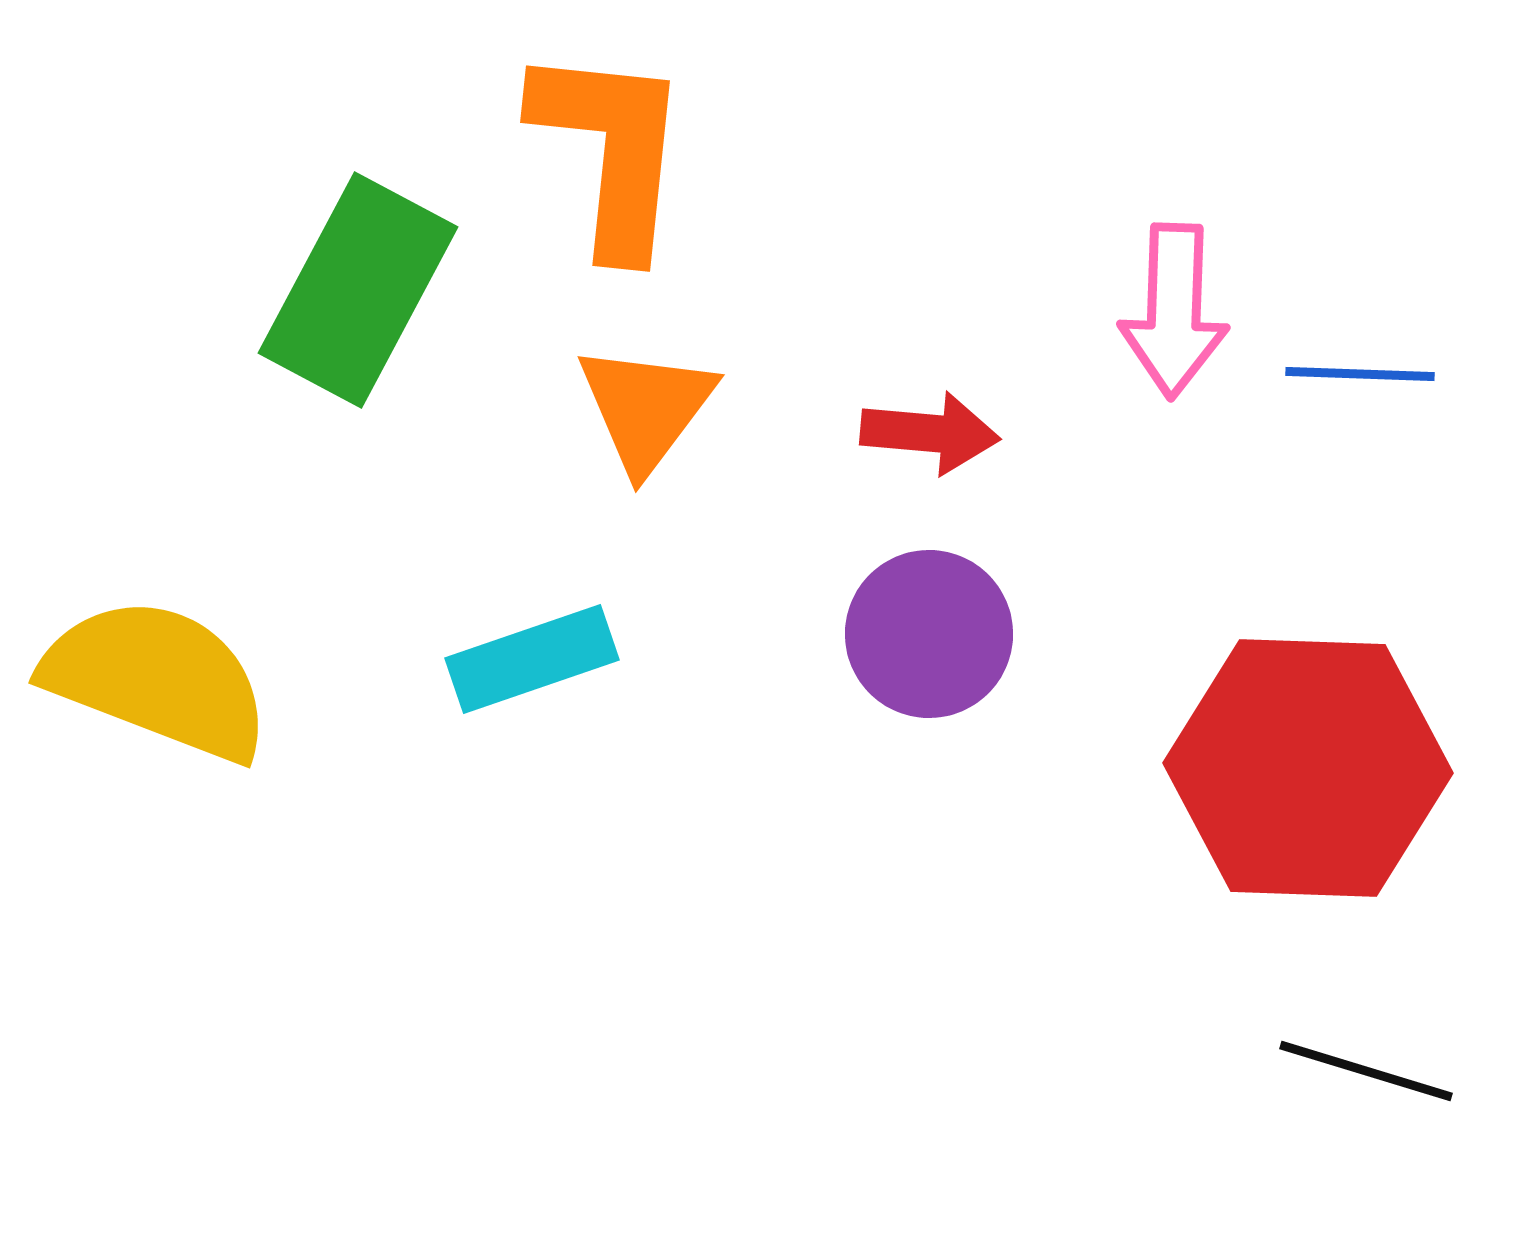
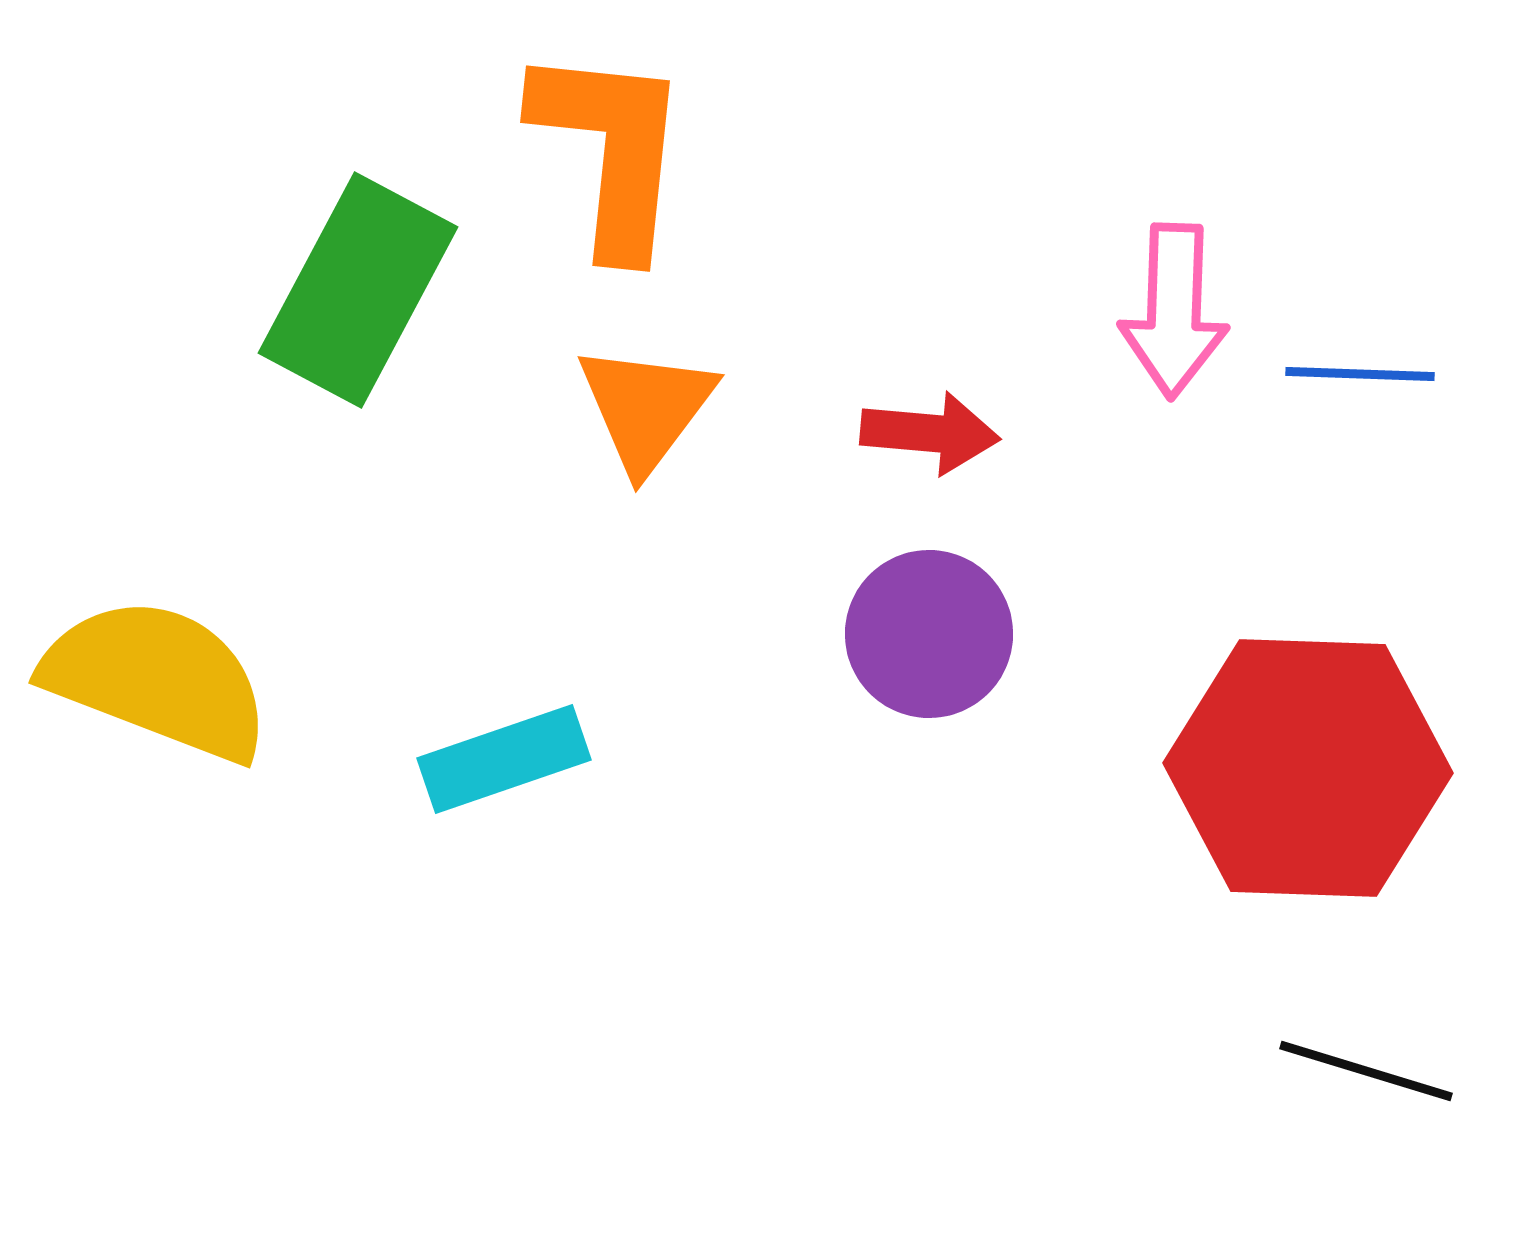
cyan rectangle: moved 28 px left, 100 px down
